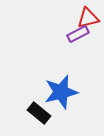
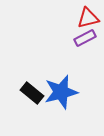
purple rectangle: moved 7 px right, 4 px down
black rectangle: moved 7 px left, 20 px up
